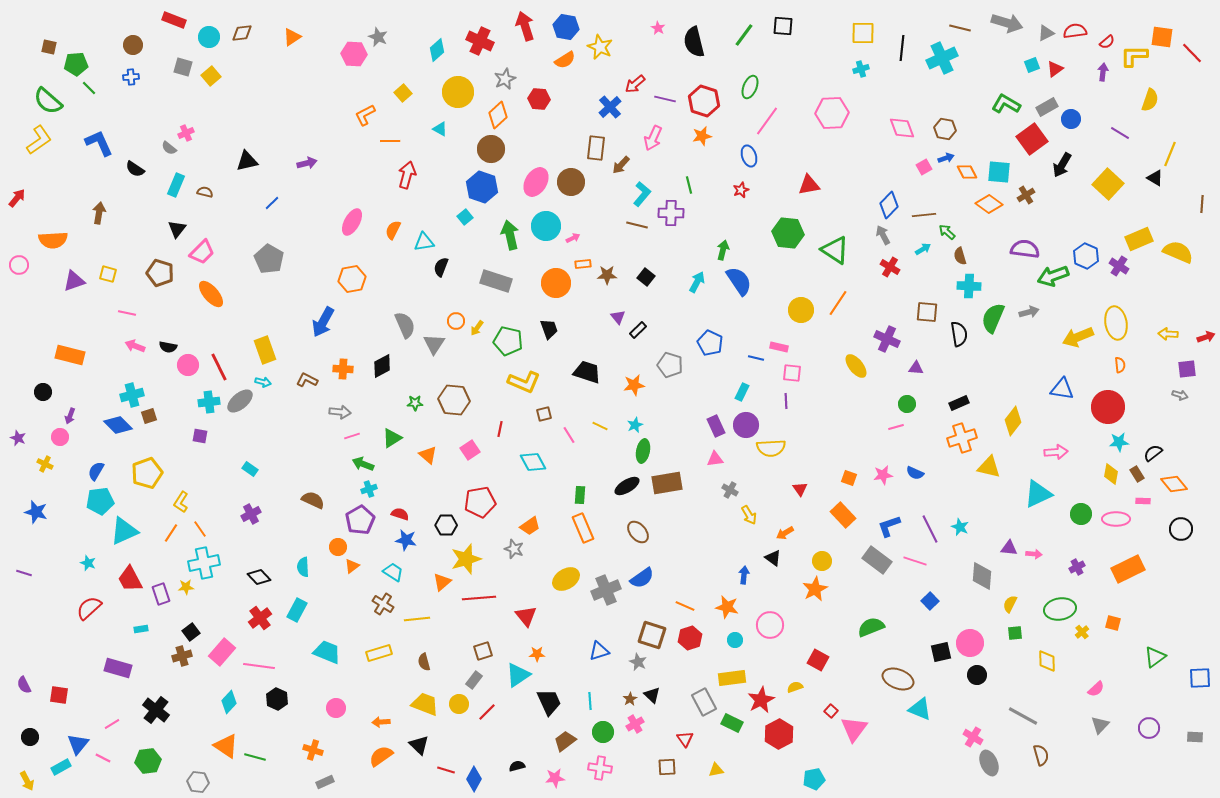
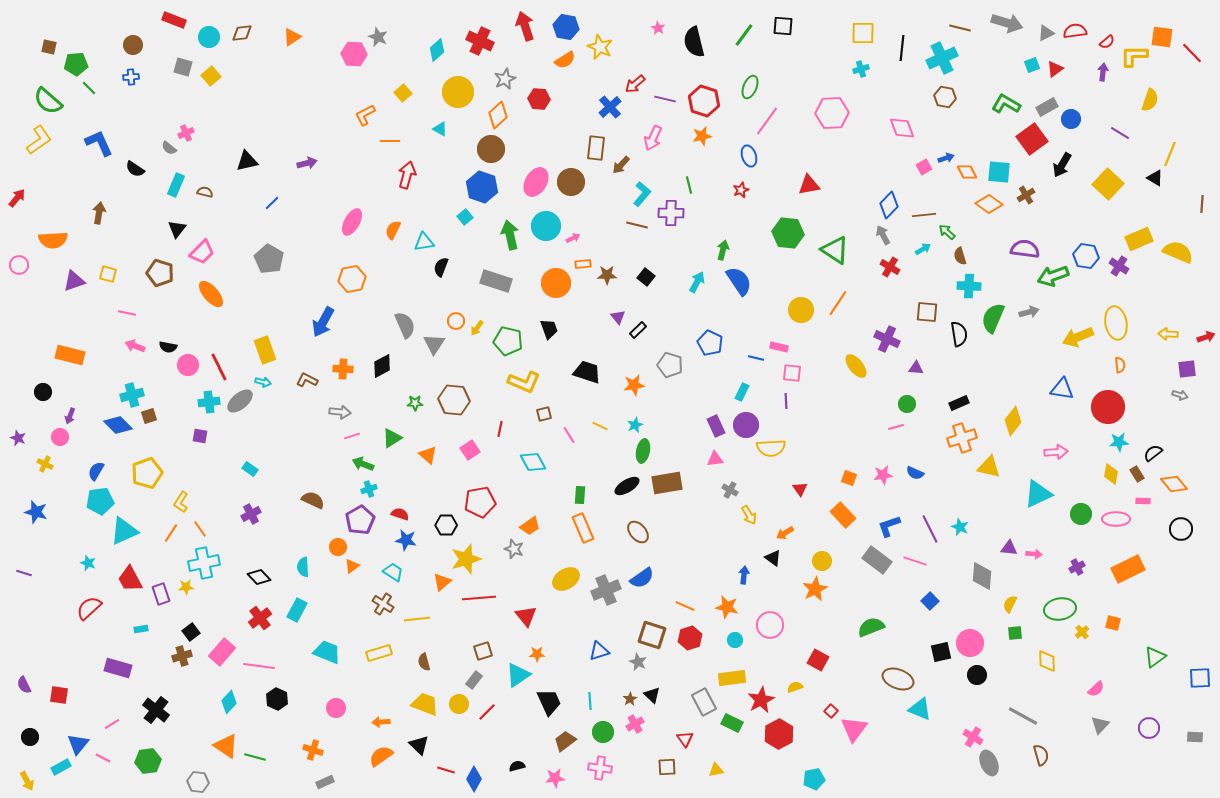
brown hexagon at (945, 129): moved 32 px up
blue hexagon at (1086, 256): rotated 15 degrees counterclockwise
